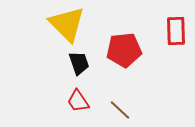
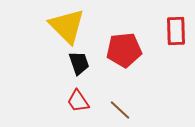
yellow triangle: moved 2 px down
